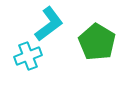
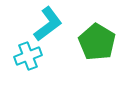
cyan L-shape: moved 1 px left
